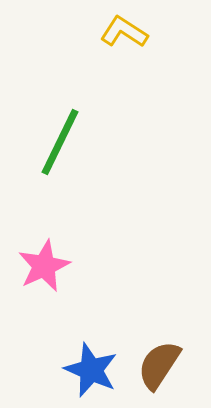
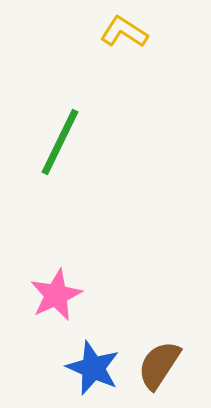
pink star: moved 12 px right, 29 px down
blue star: moved 2 px right, 2 px up
